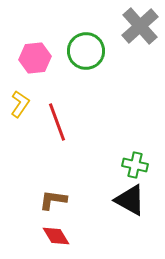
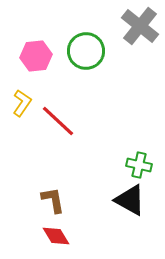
gray cross: rotated 9 degrees counterclockwise
pink hexagon: moved 1 px right, 2 px up
yellow L-shape: moved 2 px right, 1 px up
red line: moved 1 px right, 1 px up; rotated 27 degrees counterclockwise
green cross: moved 4 px right
brown L-shape: rotated 72 degrees clockwise
